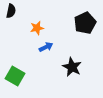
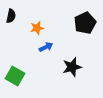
black semicircle: moved 5 px down
black star: rotated 30 degrees clockwise
